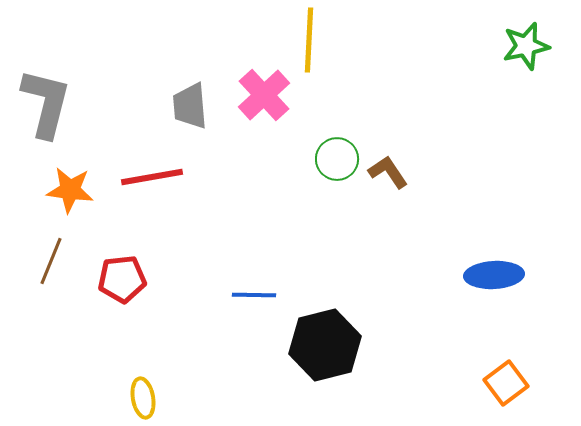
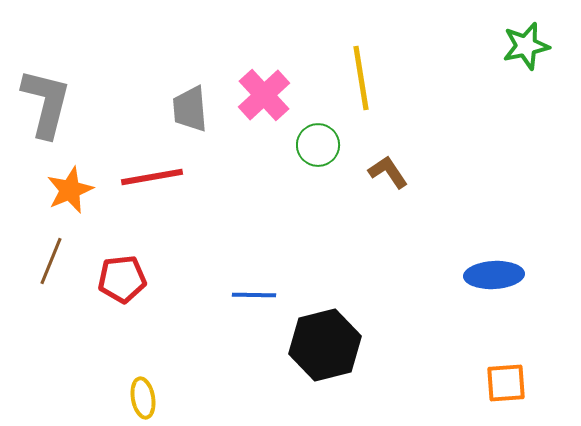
yellow line: moved 52 px right, 38 px down; rotated 12 degrees counterclockwise
gray trapezoid: moved 3 px down
green circle: moved 19 px left, 14 px up
orange star: rotated 30 degrees counterclockwise
orange square: rotated 33 degrees clockwise
